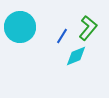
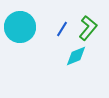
blue line: moved 7 px up
